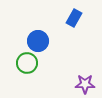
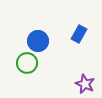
blue rectangle: moved 5 px right, 16 px down
purple star: rotated 24 degrees clockwise
